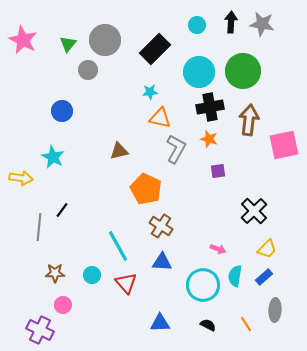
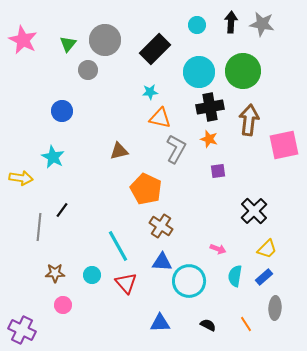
cyan circle at (203, 285): moved 14 px left, 4 px up
gray ellipse at (275, 310): moved 2 px up
purple cross at (40, 330): moved 18 px left
